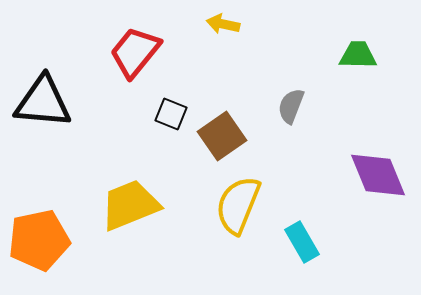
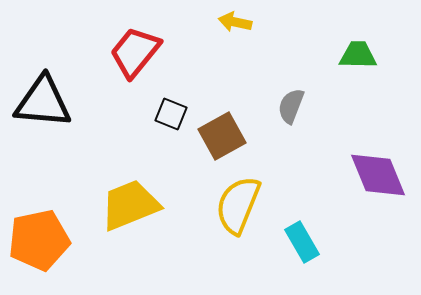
yellow arrow: moved 12 px right, 2 px up
brown square: rotated 6 degrees clockwise
